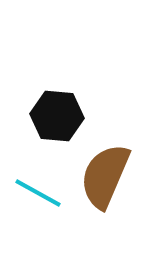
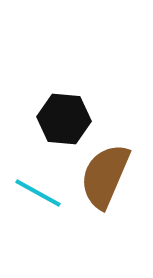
black hexagon: moved 7 px right, 3 px down
